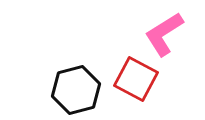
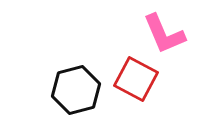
pink L-shape: rotated 81 degrees counterclockwise
